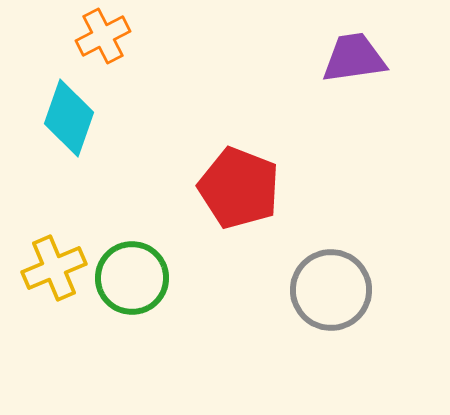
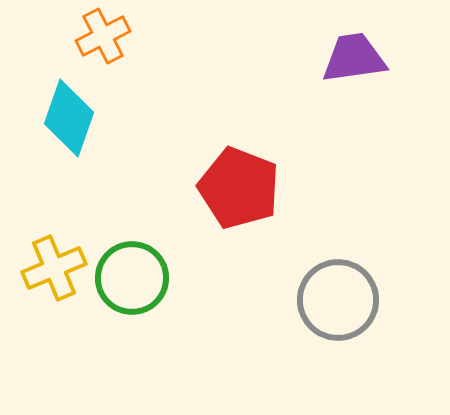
gray circle: moved 7 px right, 10 px down
